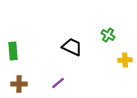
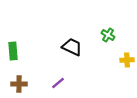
yellow cross: moved 2 px right
